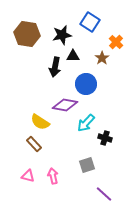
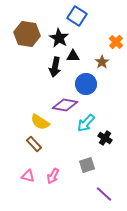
blue square: moved 13 px left, 6 px up
black star: moved 3 px left, 3 px down; rotated 30 degrees counterclockwise
brown star: moved 4 px down
black cross: rotated 16 degrees clockwise
pink arrow: rotated 140 degrees counterclockwise
